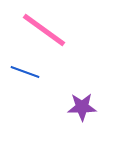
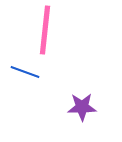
pink line: moved 1 px right; rotated 60 degrees clockwise
